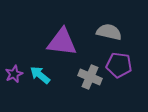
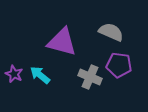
gray semicircle: moved 2 px right; rotated 10 degrees clockwise
purple triangle: rotated 8 degrees clockwise
purple star: rotated 24 degrees counterclockwise
